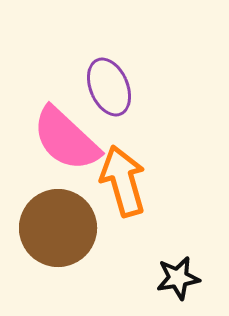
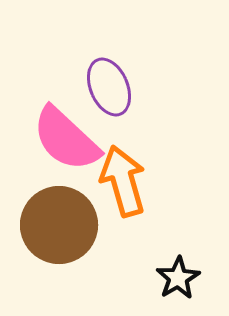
brown circle: moved 1 px right, 3 px up
black star: rotated 21 degrees counterclockwise
